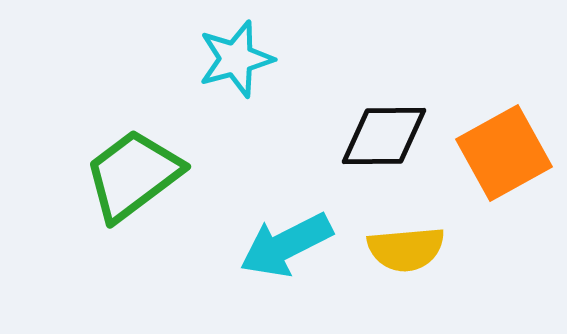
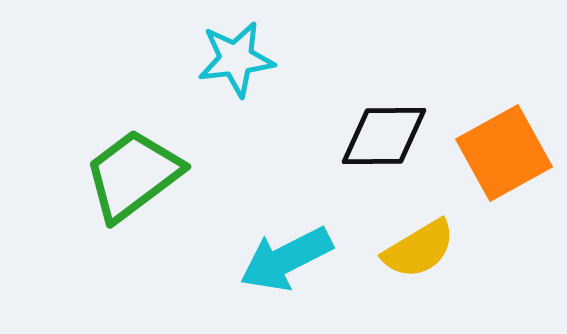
cyan star: rotated 8 degrees clockwise
cyan arrow: moved 14 px down
yellow semicircle: moved 13 px right; rotated 26 degrees counterclockwise
